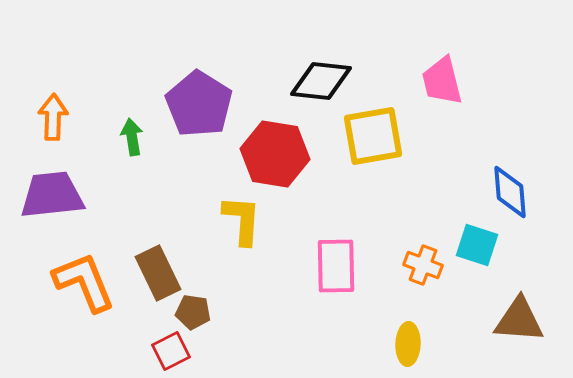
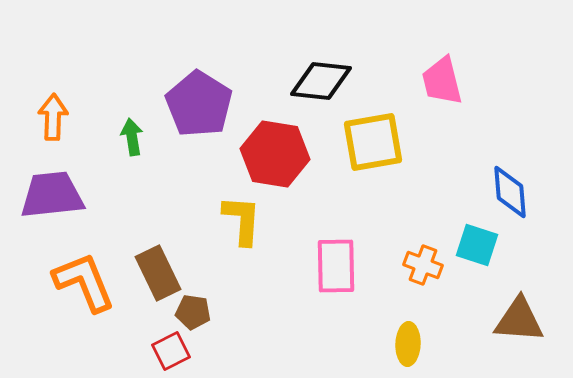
yellow square: moved 6 px down
